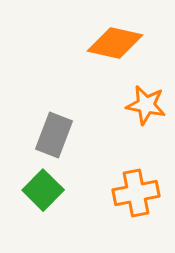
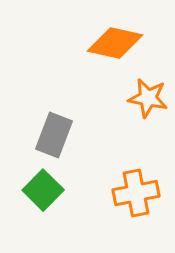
orange star: moved 2 px right, 7 px up
